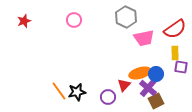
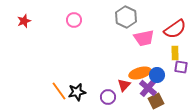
blue circle: moved 1 px right, 1 px down
